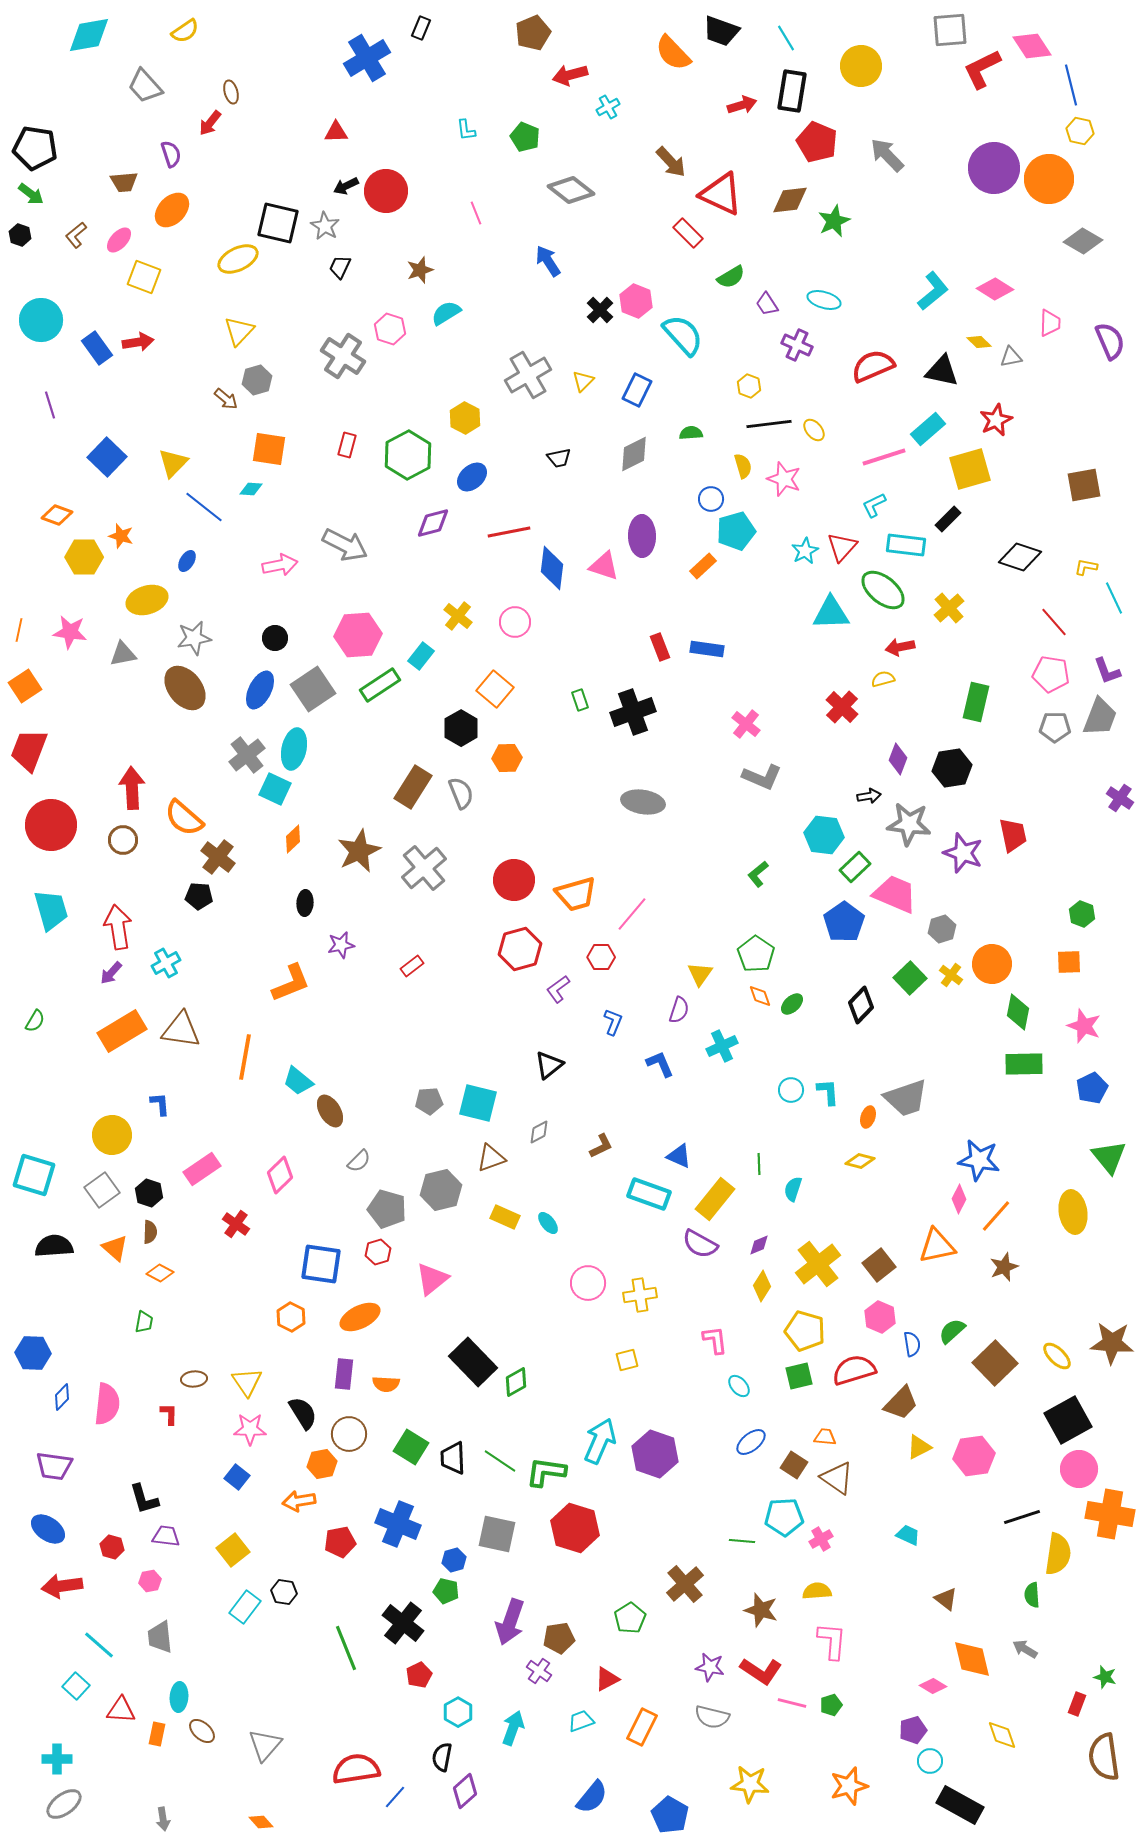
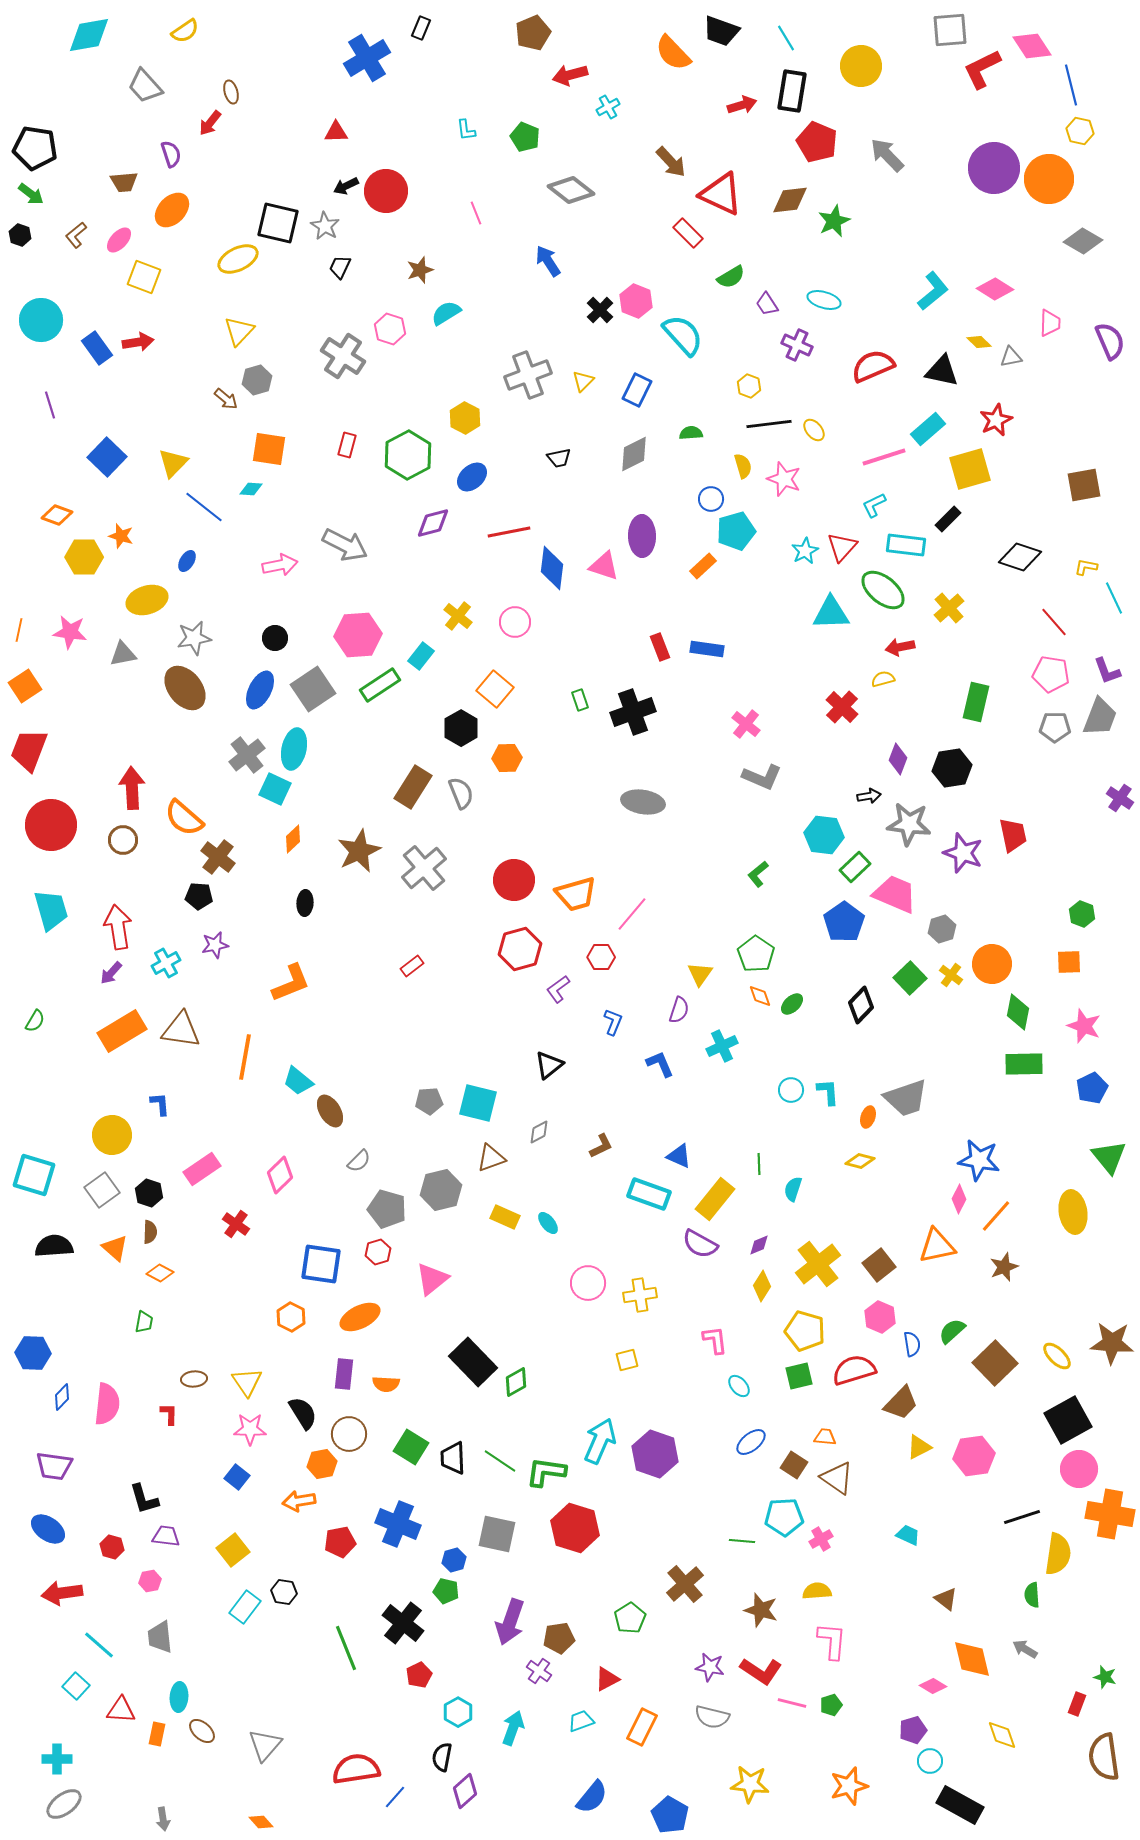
gray cross at (528, 375): rotated 9 degrees clockwise
purple star at (341, 945): moved 126 px left
red arrow at (62, 1586): moved 7 px down
